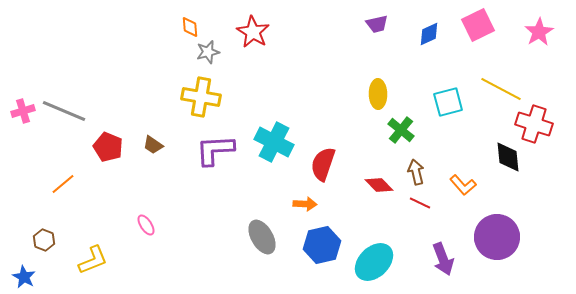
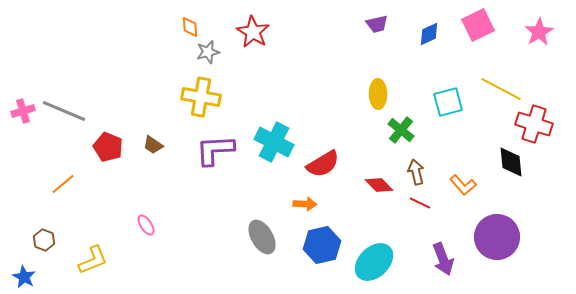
black diamond: moved 3 px right, 5 px down
red semicircle: rotated 140 degrees counterclockwise
